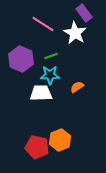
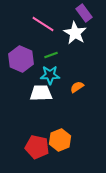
green line: moved 1 px up
